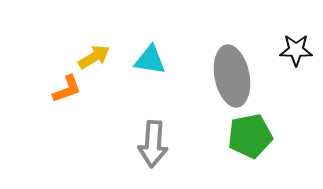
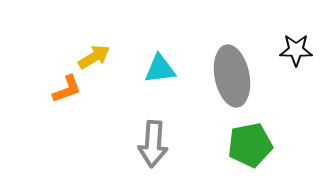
cyan triangle: moved 10 px right, 9 px down; rotated 16 degrees counterclockwise
green pentagon: moved 9 px down
